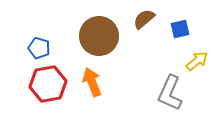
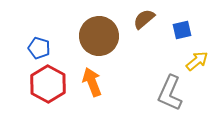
blue square: moved 2 px right, 1 px down
red hexagon: rotated 21 degrees counterclockwise
